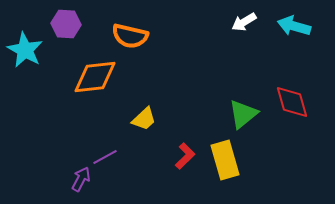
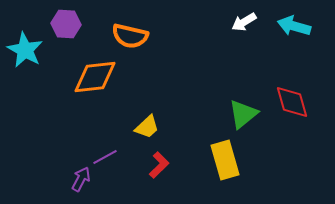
yellow trapezoid: moved 3 px right, 8 px down
red L-shape: moved 26 px left, 9 px down
